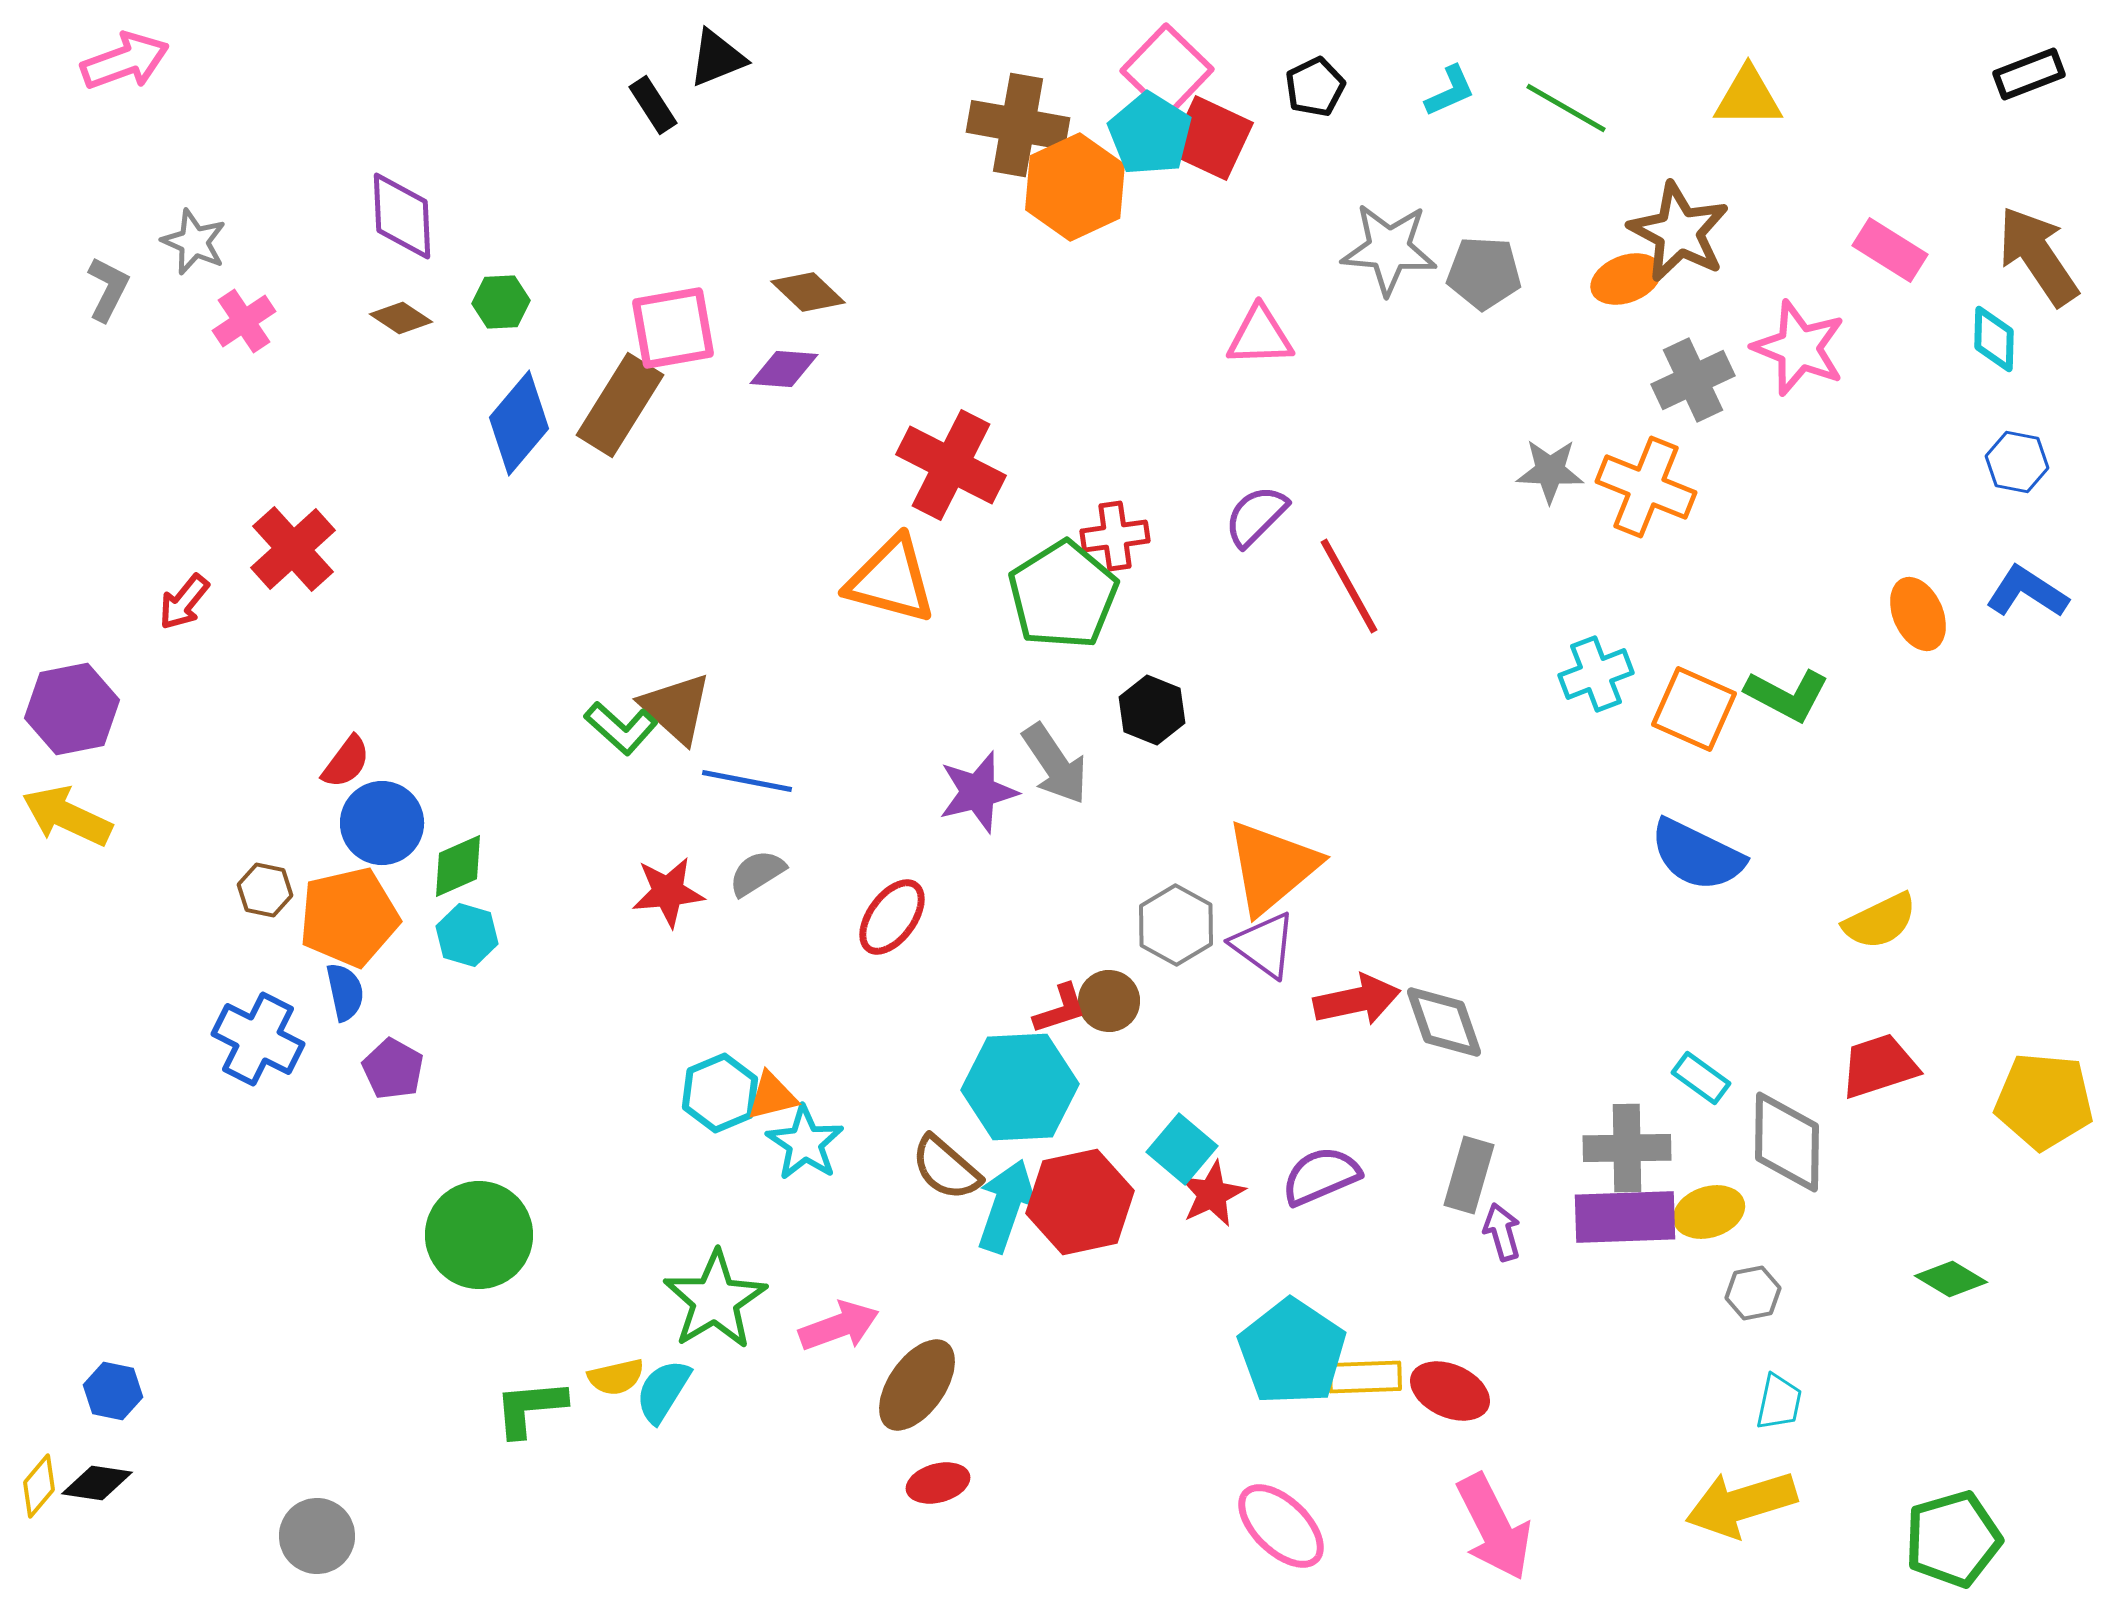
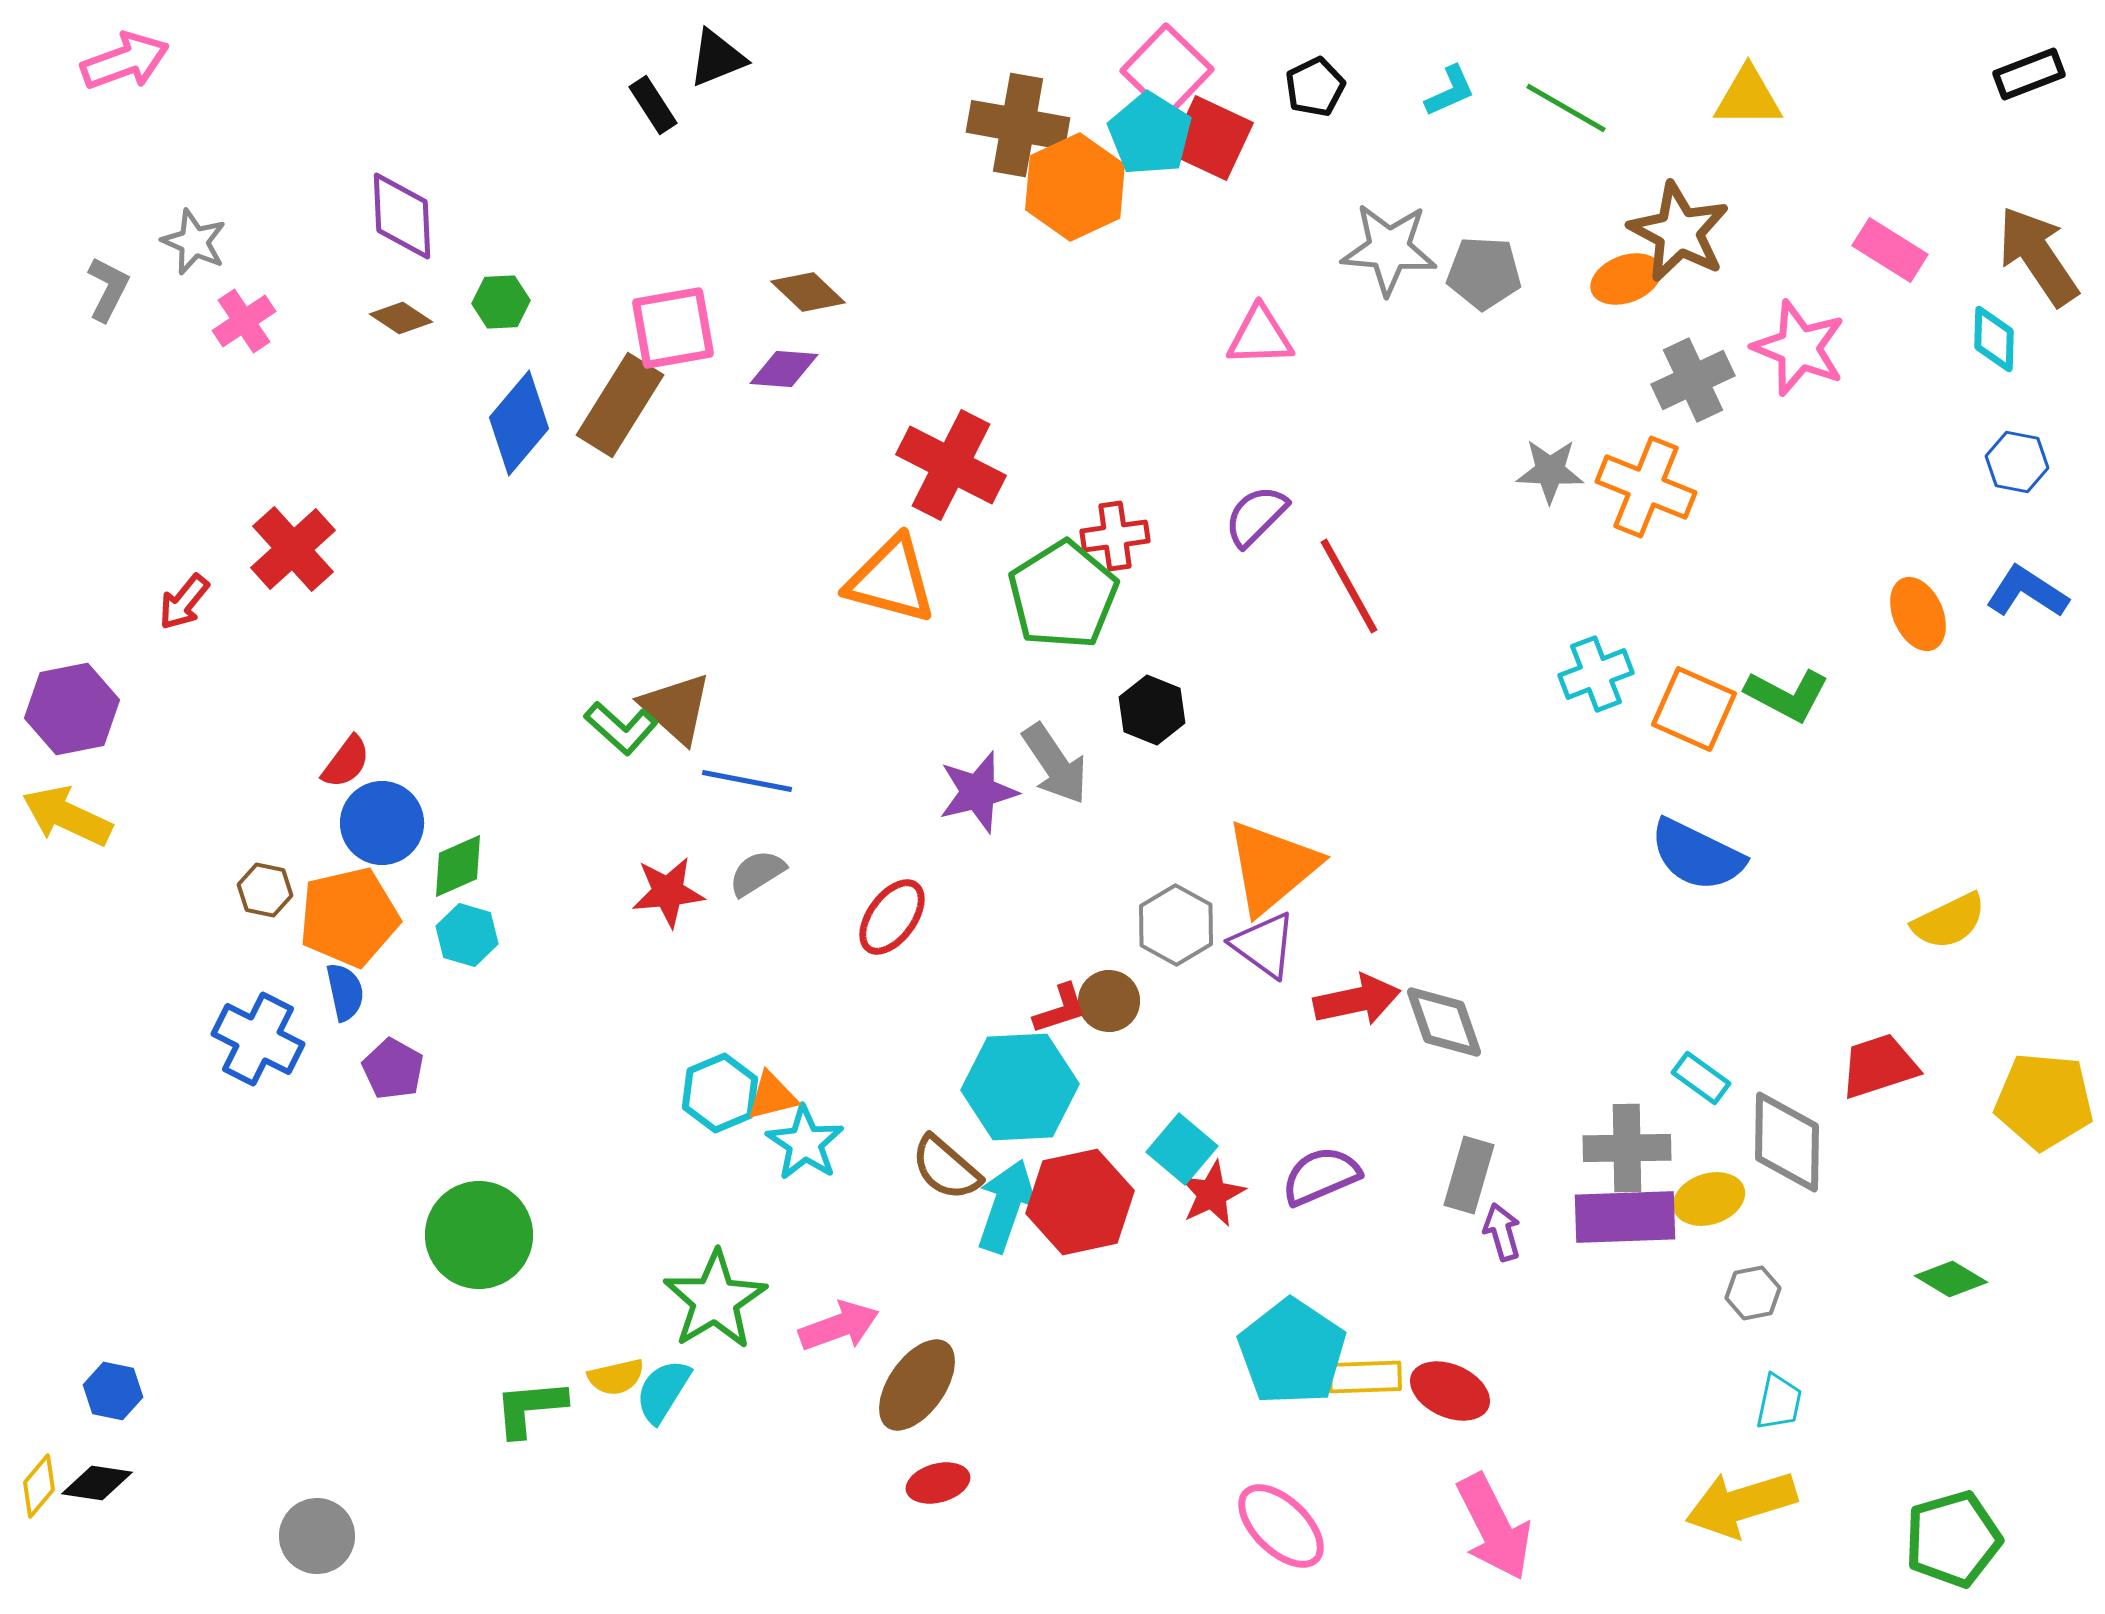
yellow semicircle at (1880, 921): moved 69 px right
yellow ellipse at (1709, 1212): moved 13 px up
